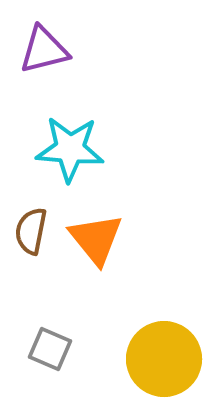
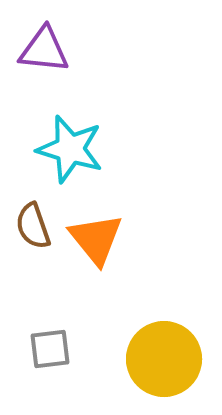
purple triangle: rotated 20 degrees clockwise
cyan star: rotated 12 degrees clockwise
brown semicircle: moved 2 px right, 5 px up; rotated 30 degrees counterclockwise
gray square: rotated 30 degrees counterclockwise
